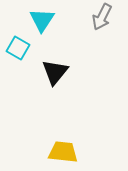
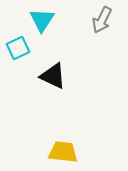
gray arrow: moved 3 px down
cyan square: rotated 35 degrees clockwise
black triangle: moved 2 px left, 4 px down; rotated 44 degrees counterclockwise
